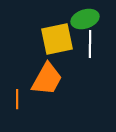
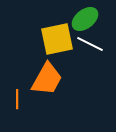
green ellipse: rotated 20 degrees counterclockwise
white line: rotated 64 degrees counterclockwise
